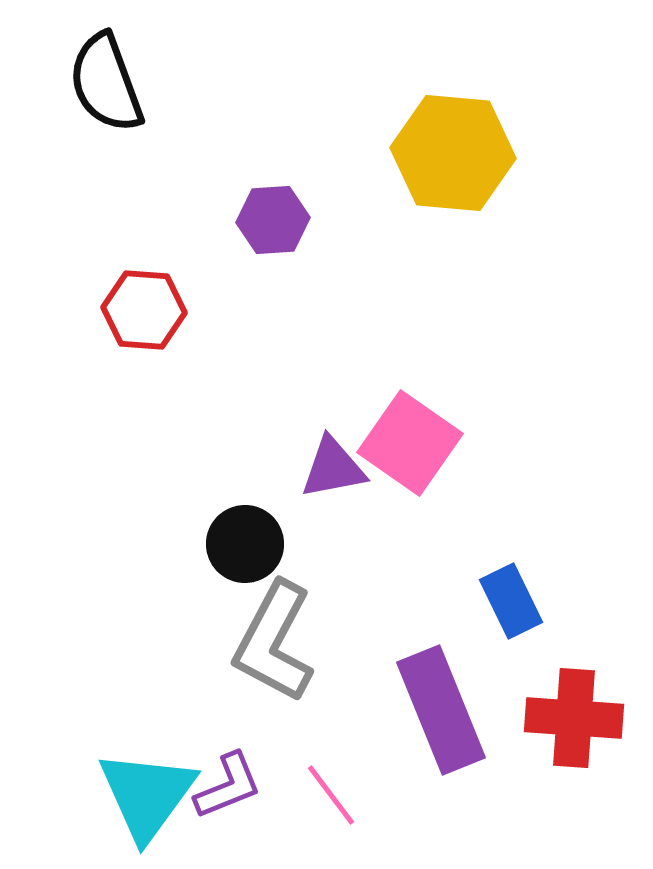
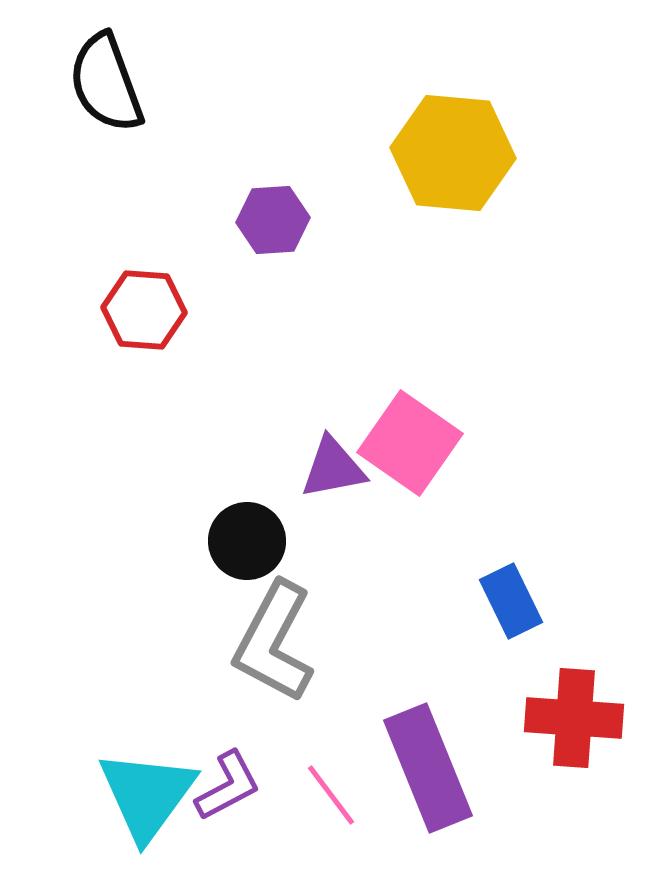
black circle: moved 2 px right, 3 px up
purple rectangle: moved 13 px left, 58 px down
purple L-shape: rotated 6 degrees counterclockwise
